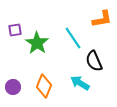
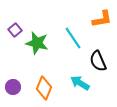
purple square: rotated 32 degrees counterclockwise
green star: rotated 20 degrees counterclockwise
black semicircle: moved 4 px right
orange diamond: moved 2 px down
